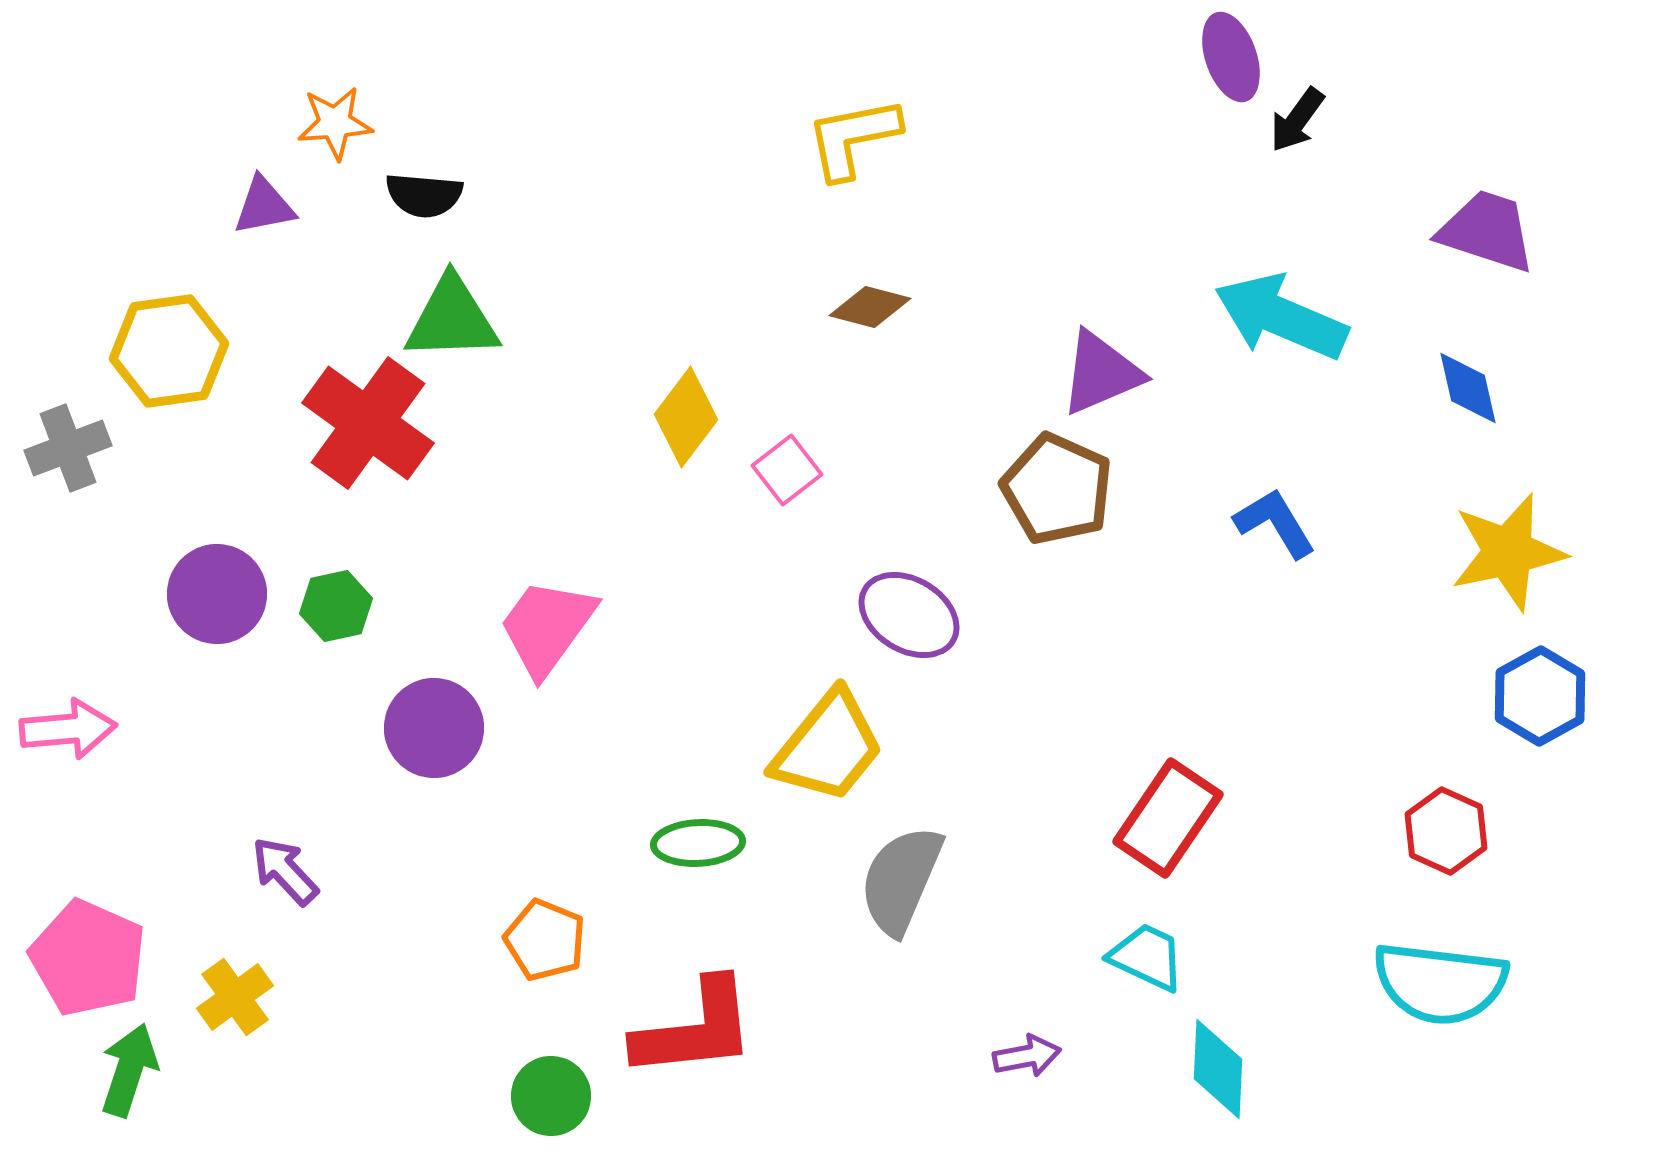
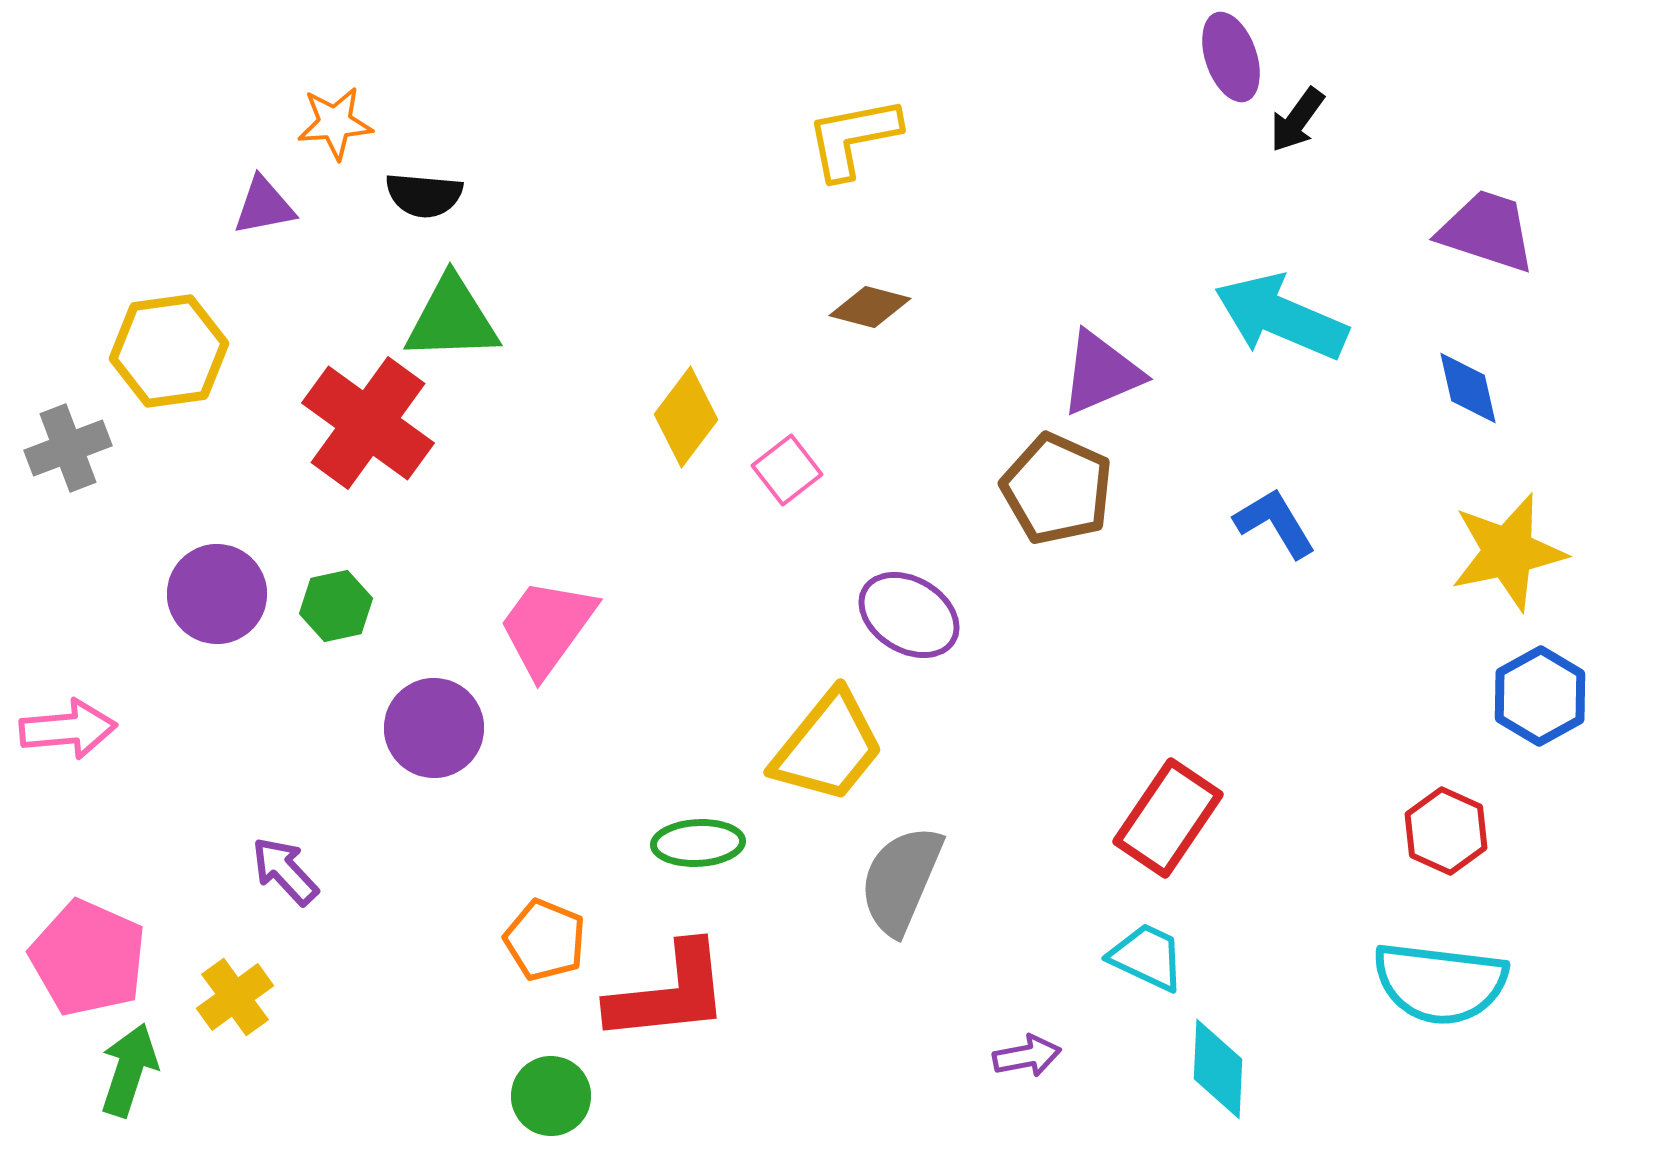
red L-shape at (695, 1029): moved 26 px left, 36 px up
